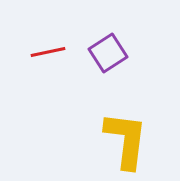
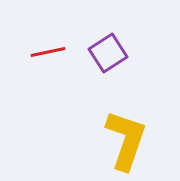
yellow L-shape: rotated 12 degrees clockwise
